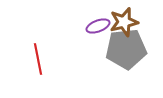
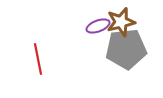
brown star: moved 3 px left
